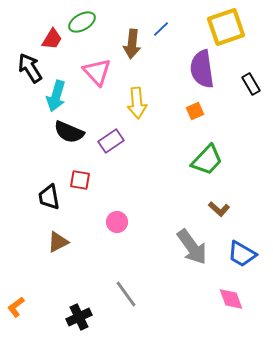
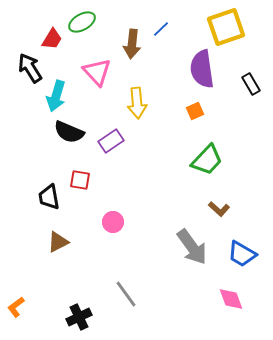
pink circle: moved 4 px left
